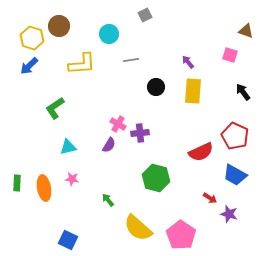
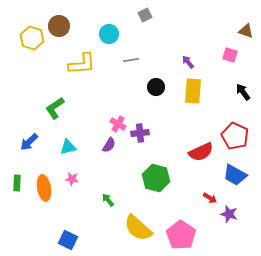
blue arrow: moved 76 px down
